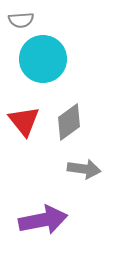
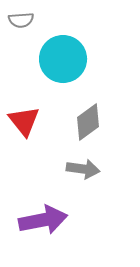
cyan circle: moved 20 px right
gray diamond: moved 19 px right
gray arrow: moved 1 px left
